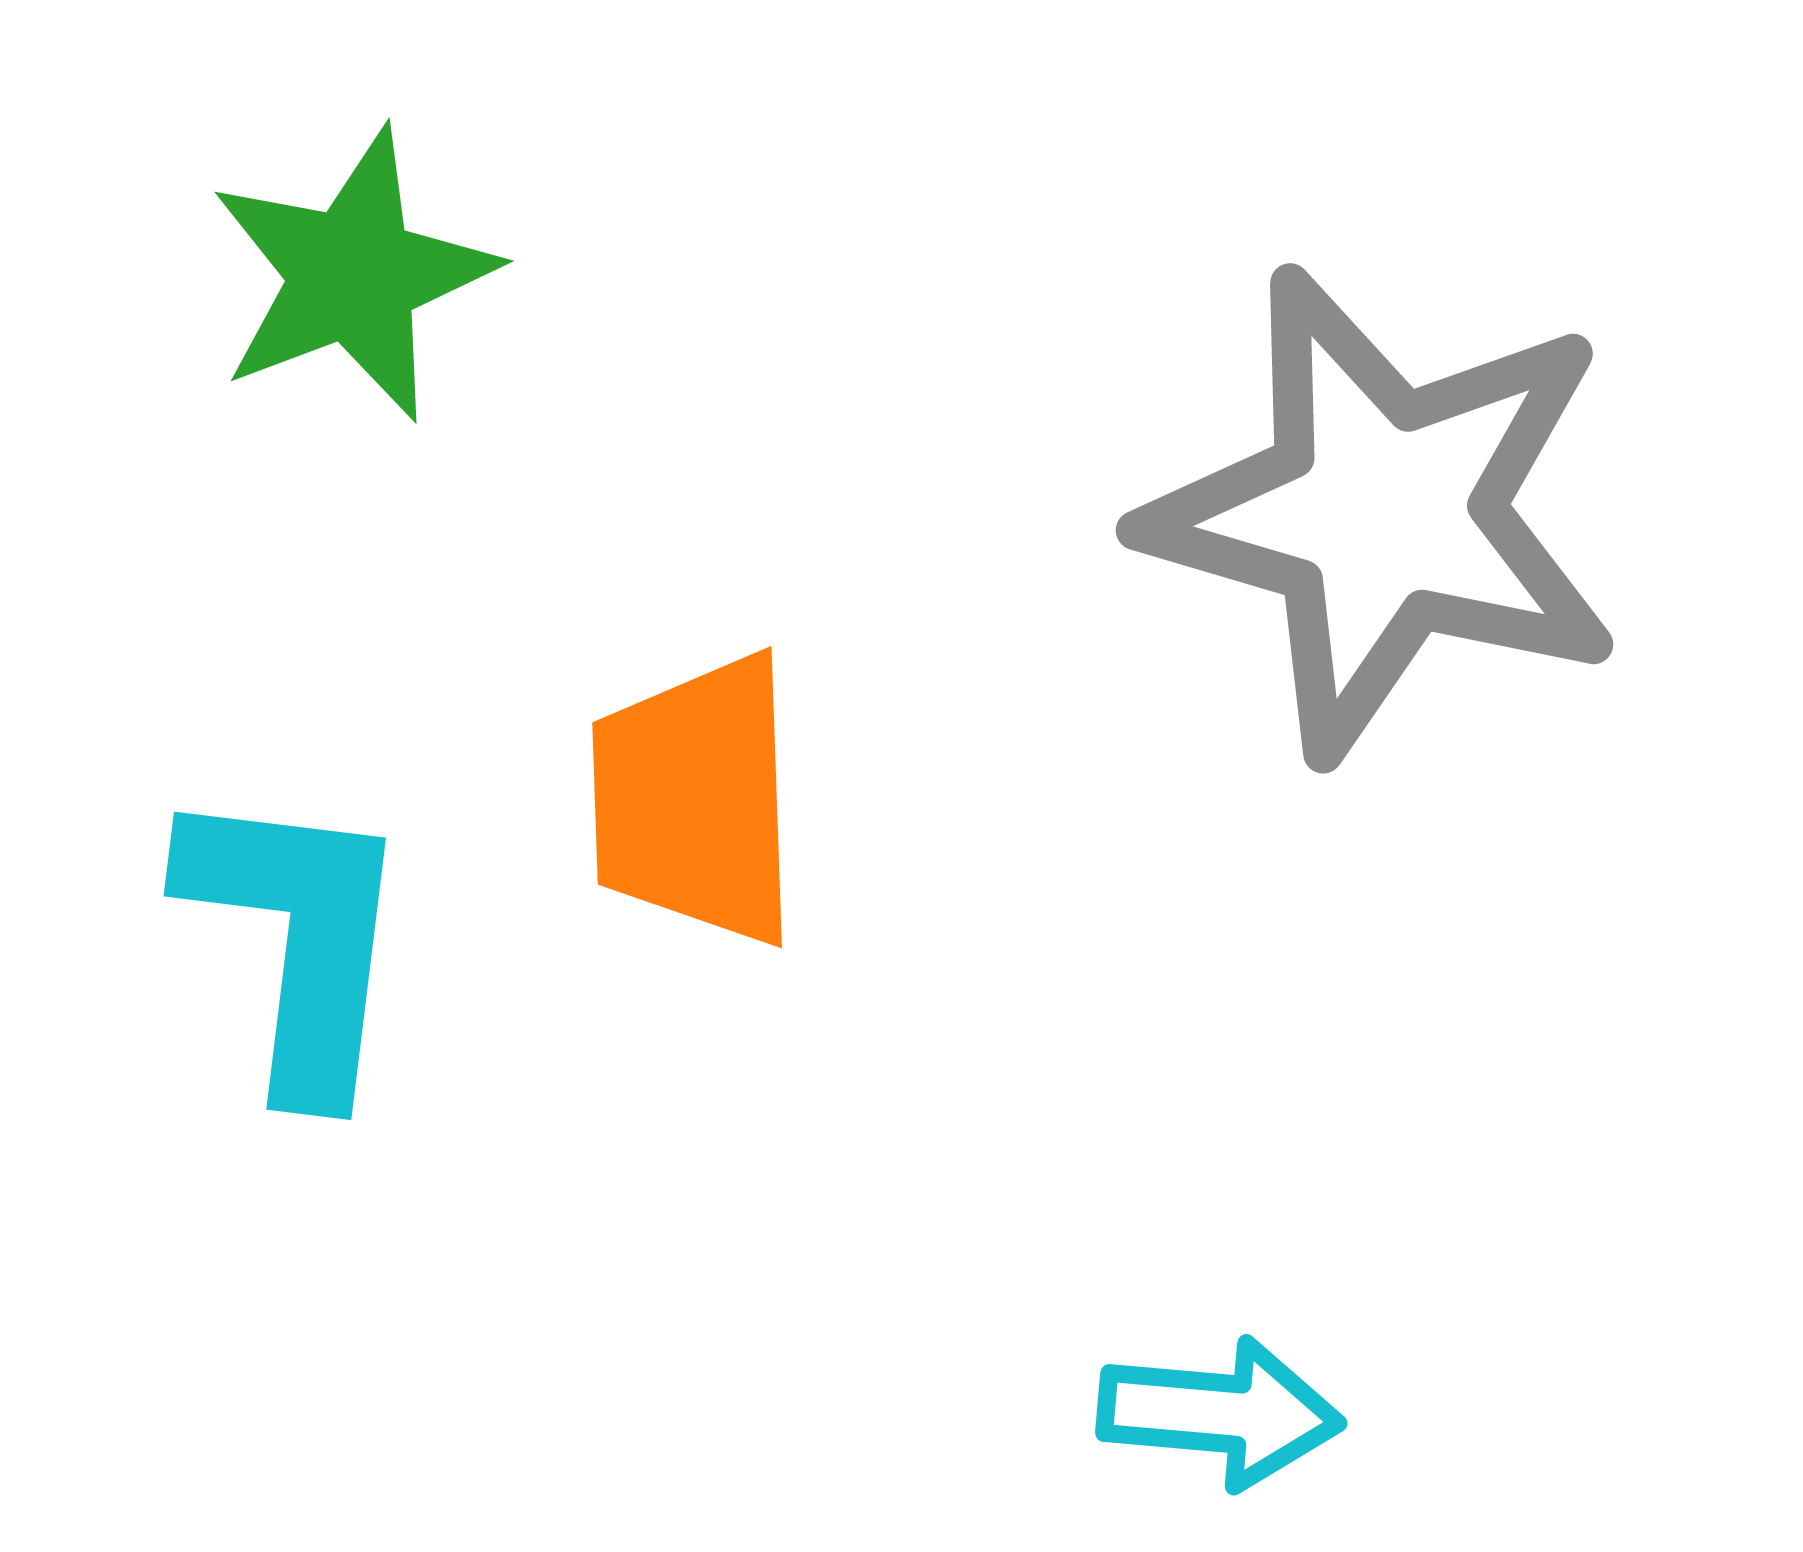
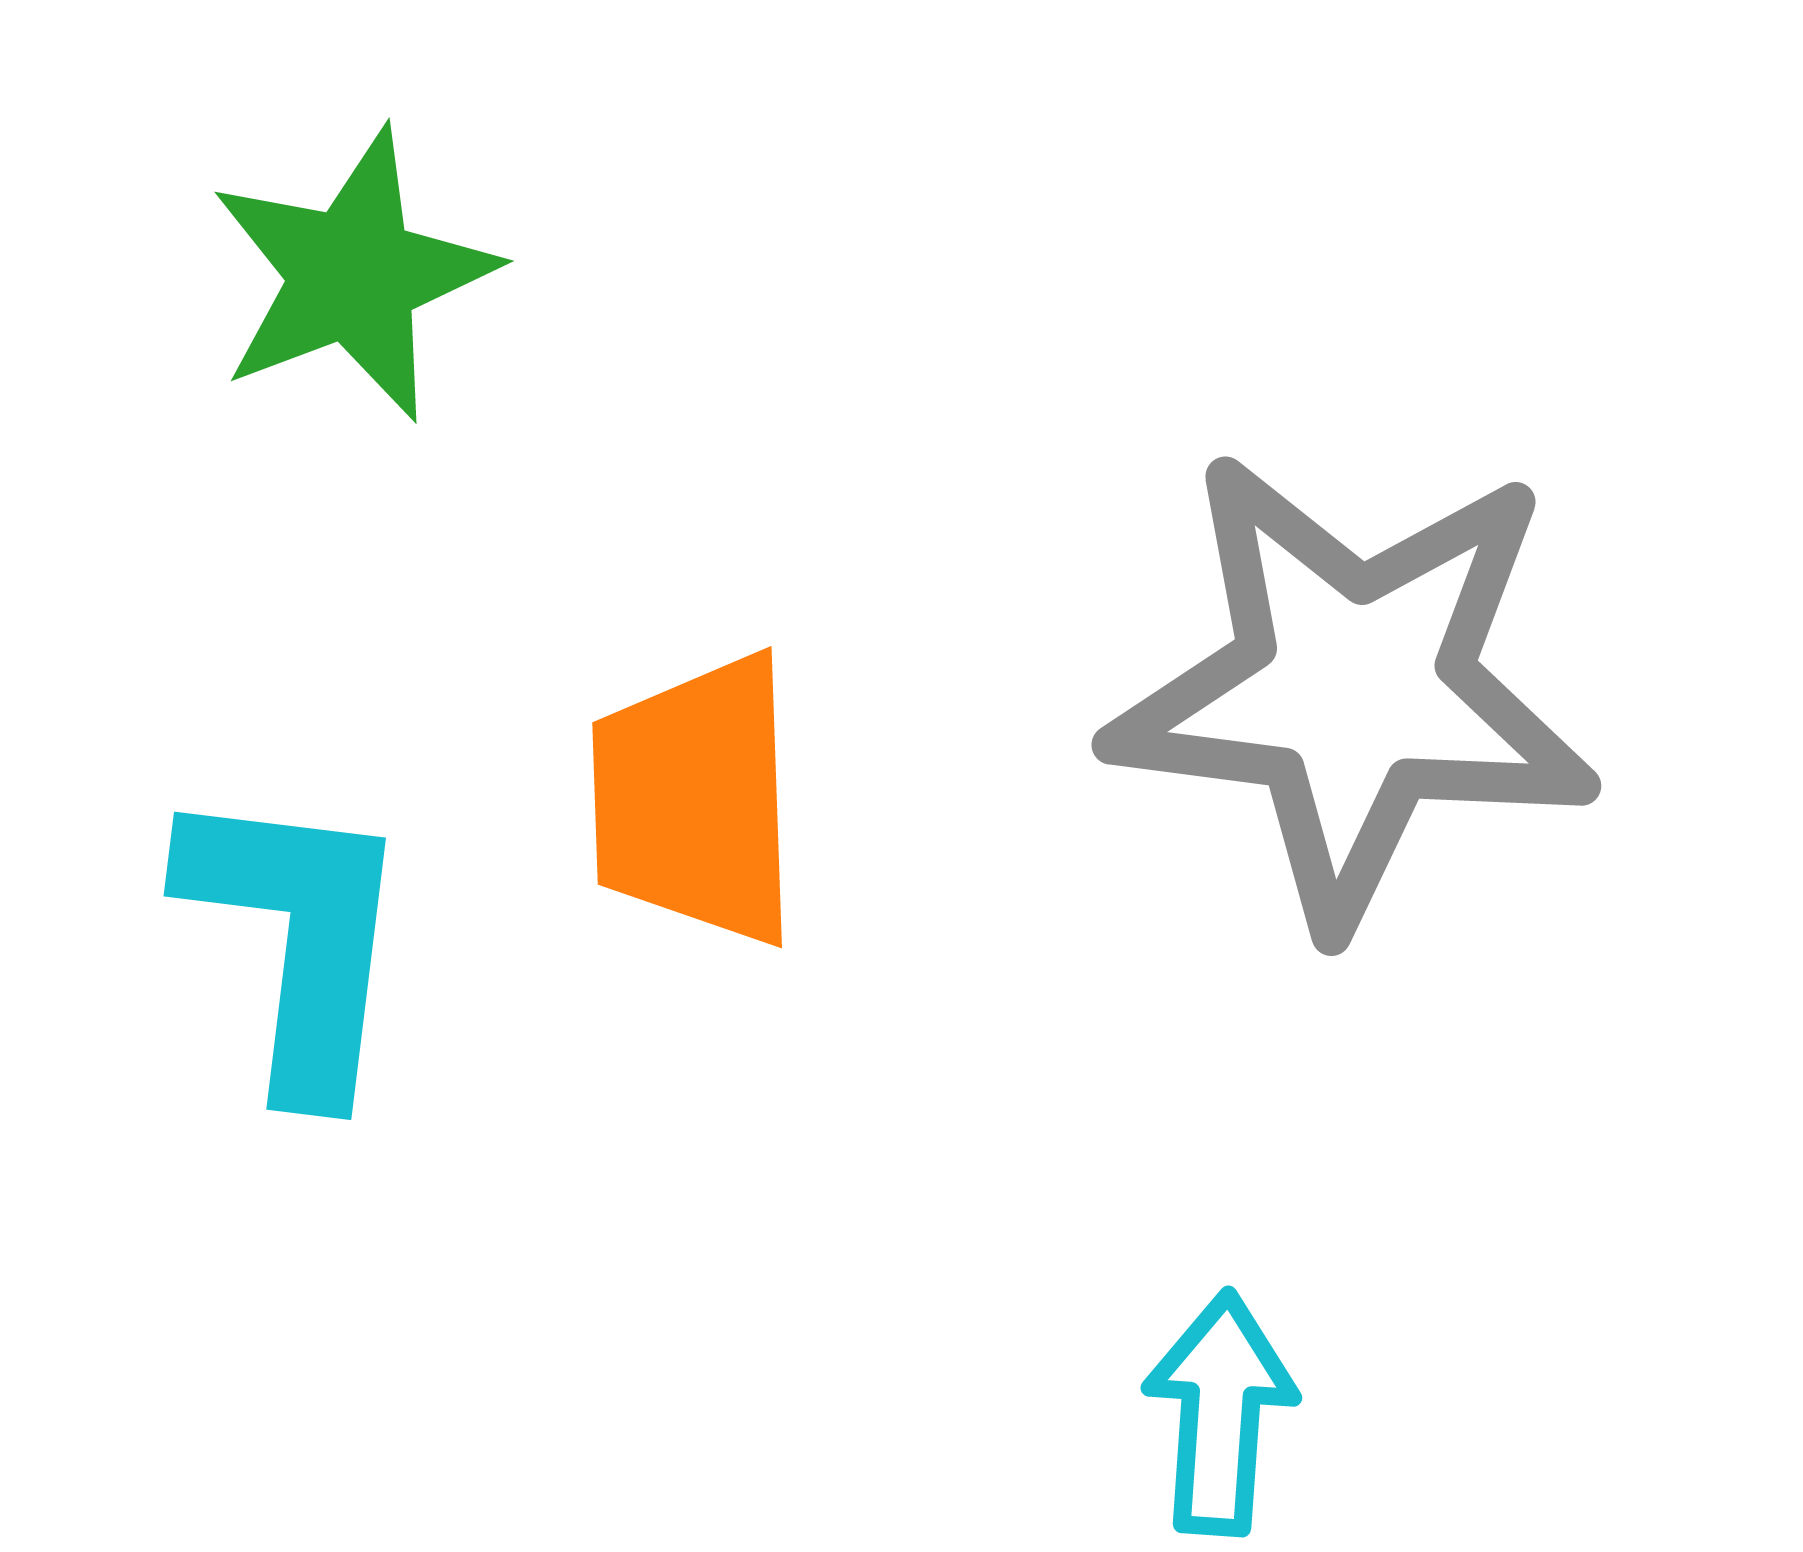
gray star: moved 30 px left, 176 px down; rotated 9 degrees counterclockwise
cyan arrow: rotated 91 degrees counterclockwise
